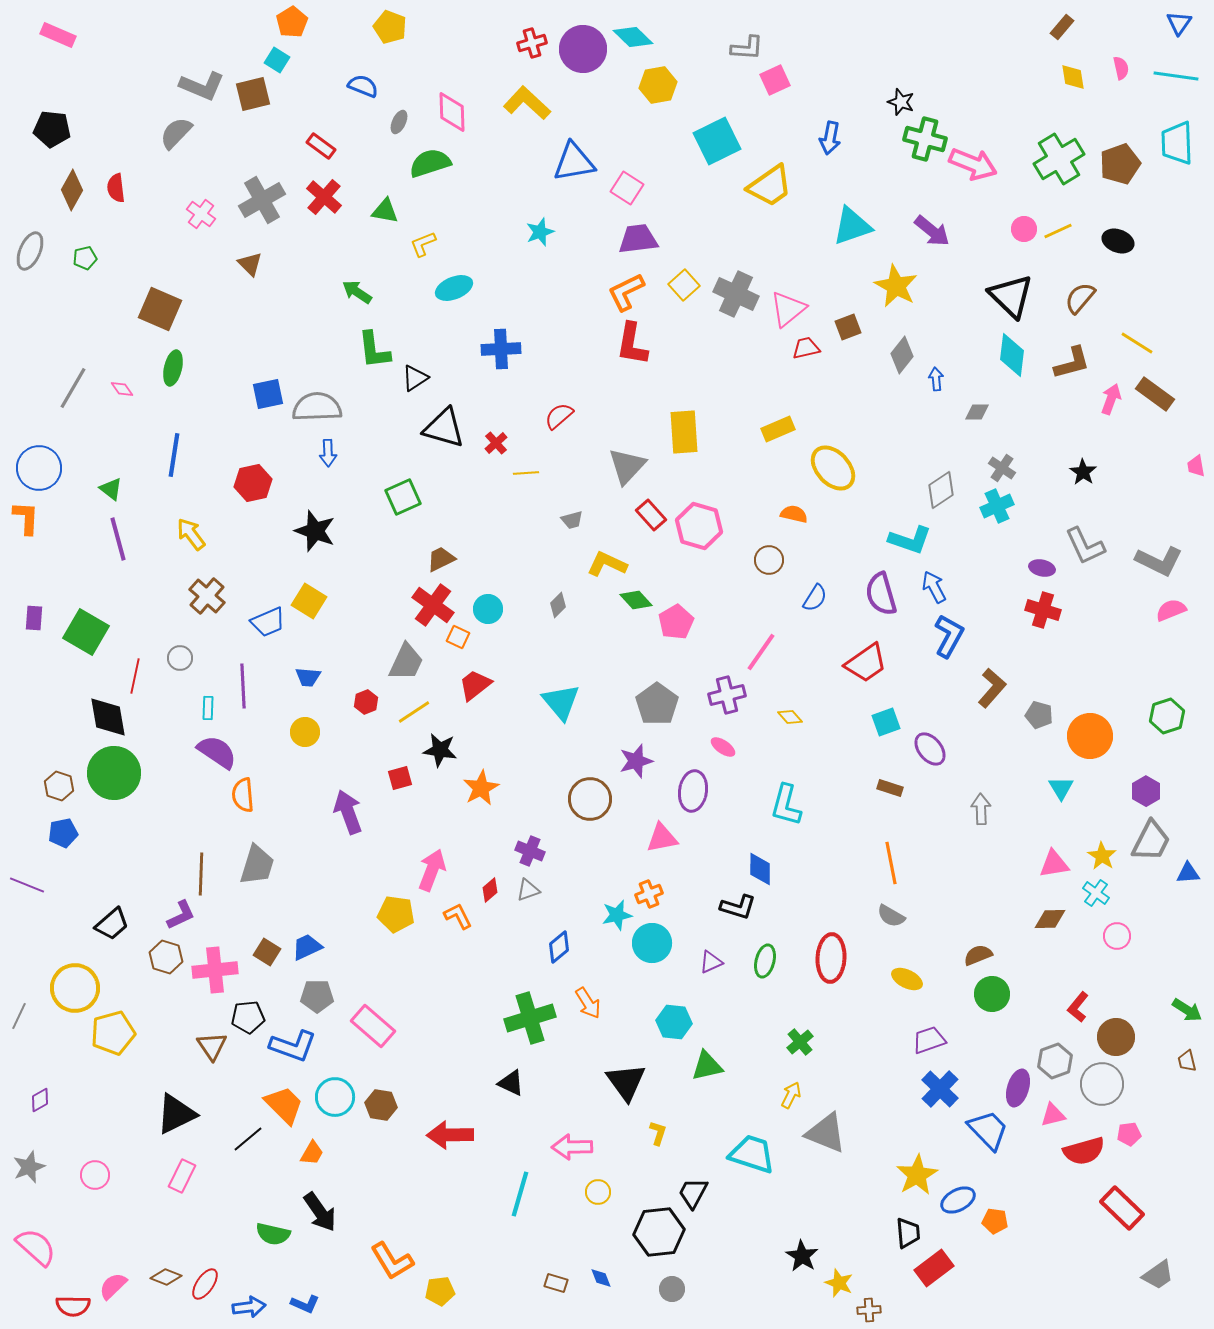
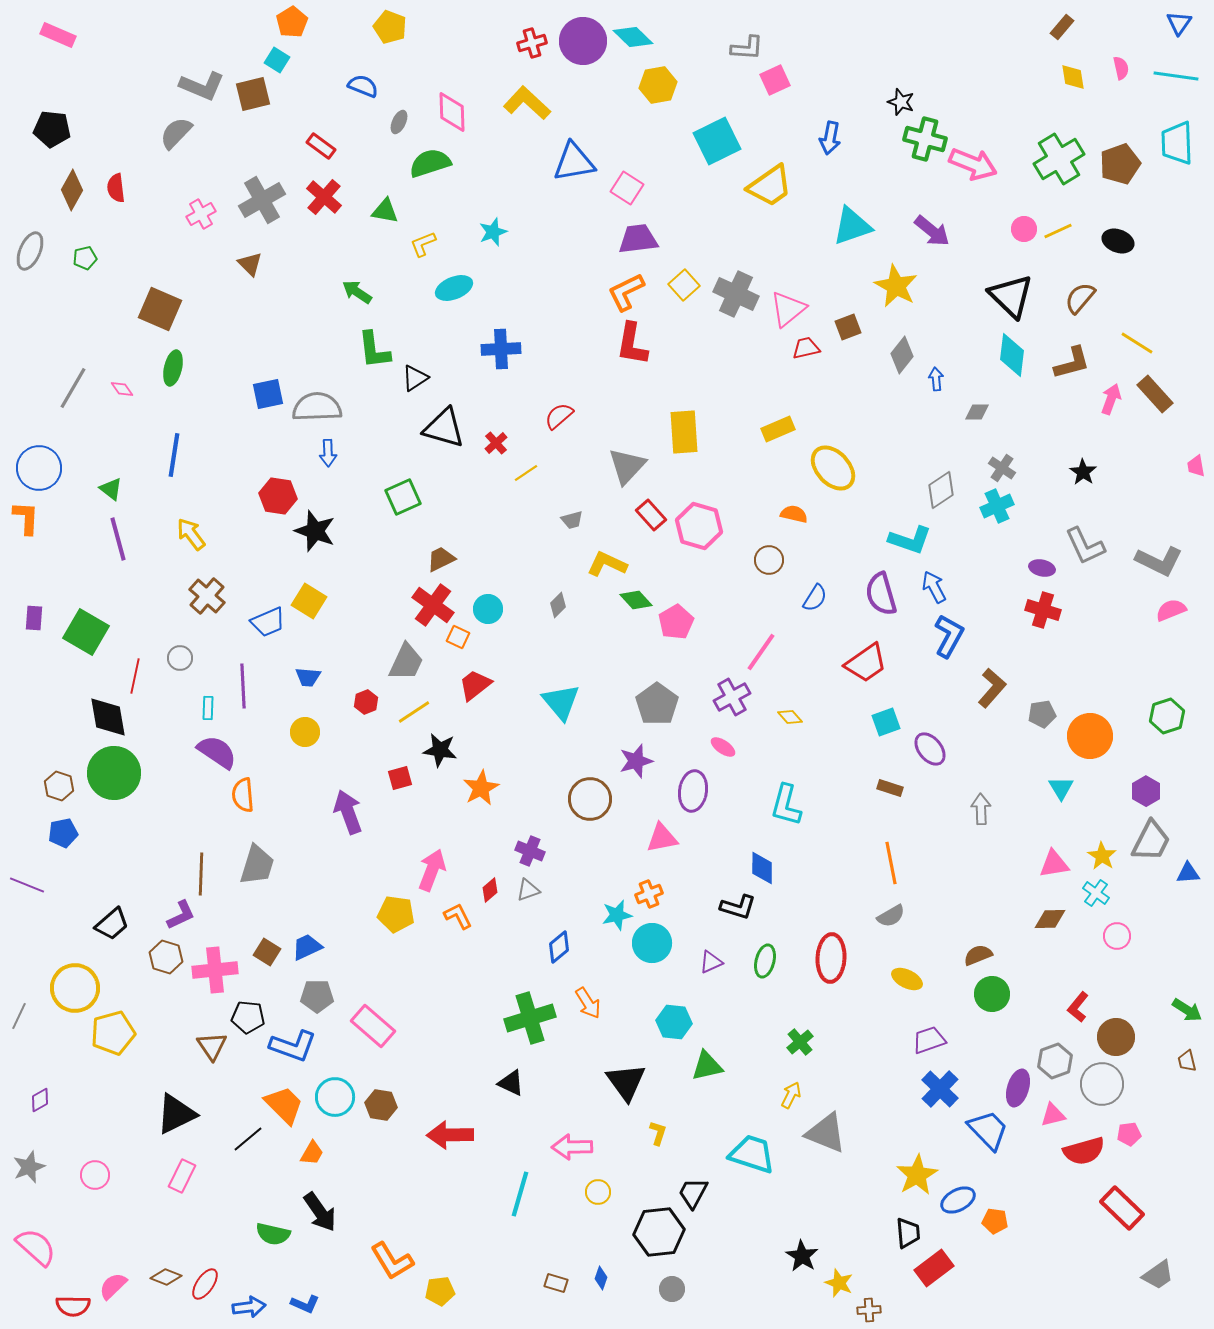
purple circle at (583, 49): moved 8 px up
pink cross at (201, 214): rotated 24 degrees clockwise
cyan star at (540, 232): moved 47 px left
brown rectangle at (1155, 394): rotated 12 degrees clockwise
yellow line at (526, 473): rotated 30 degrees counterclockwise
red hexagon at (253, 483): moved 25 px right, 13 px down; rotated 21 degrees clockwise
purple cross at (727, 695): moved 5 px right, 2 px down; rotated 15 degrees counterclockwise
gray pentagon at (1039, 715): moved 3 px right, 1 px up; rotated 24 degrees counterclockwise
blue diamond at (760, 869): moved 2 px right, 1 px up
gray semicircle at (891, 916): rotated 60 degrees counterclockwise
black pentagon at (248, 1017): rotated 12 degrees clockwise
blue diamond at (601, 1278): rotated 40 degrees clockwise
